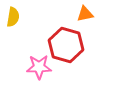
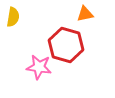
pink star: rotated 10 degrees clockwise
